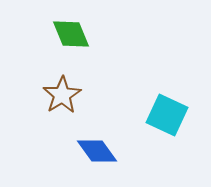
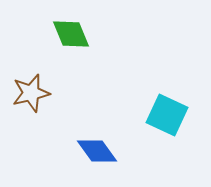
brown star: moved 31 px left, 2 px up; rotated 18 degrees clockwise
